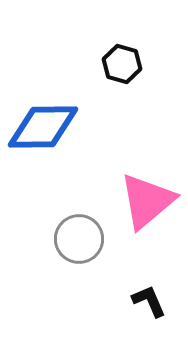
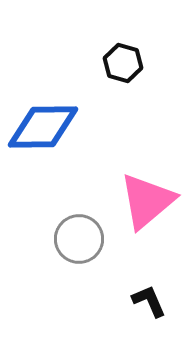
black hexagon: moved 1 px right, 1 px up
